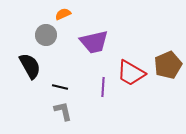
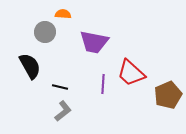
orange semicircle: rotated 28 degrees clockwise
gray circle: moved 1 px left, 3 px up
purple trapezoid: rotated 24 degrees clockwise
brown pentagon: moved 30 px down
red trapezoid: rotated 12 degrees clockwise
purple line: moved 3 px up
gray L-shape: rotated 65 degrees clockwise
